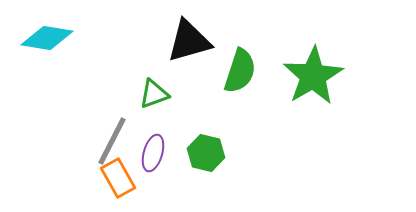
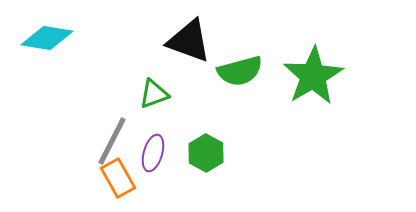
black triangle: rotated 36 degrees clockwise
green semicircle: rotated 57 degrees clockwise
green hexagon: rotated 15 degrees clockwise
